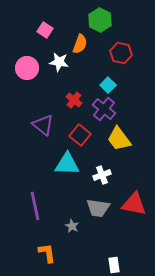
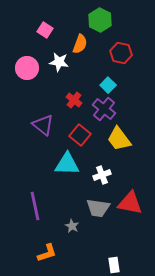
red triangle: moved 4 px left, 1 px up
orange L-shape: rotated 80 degrees clockwise
